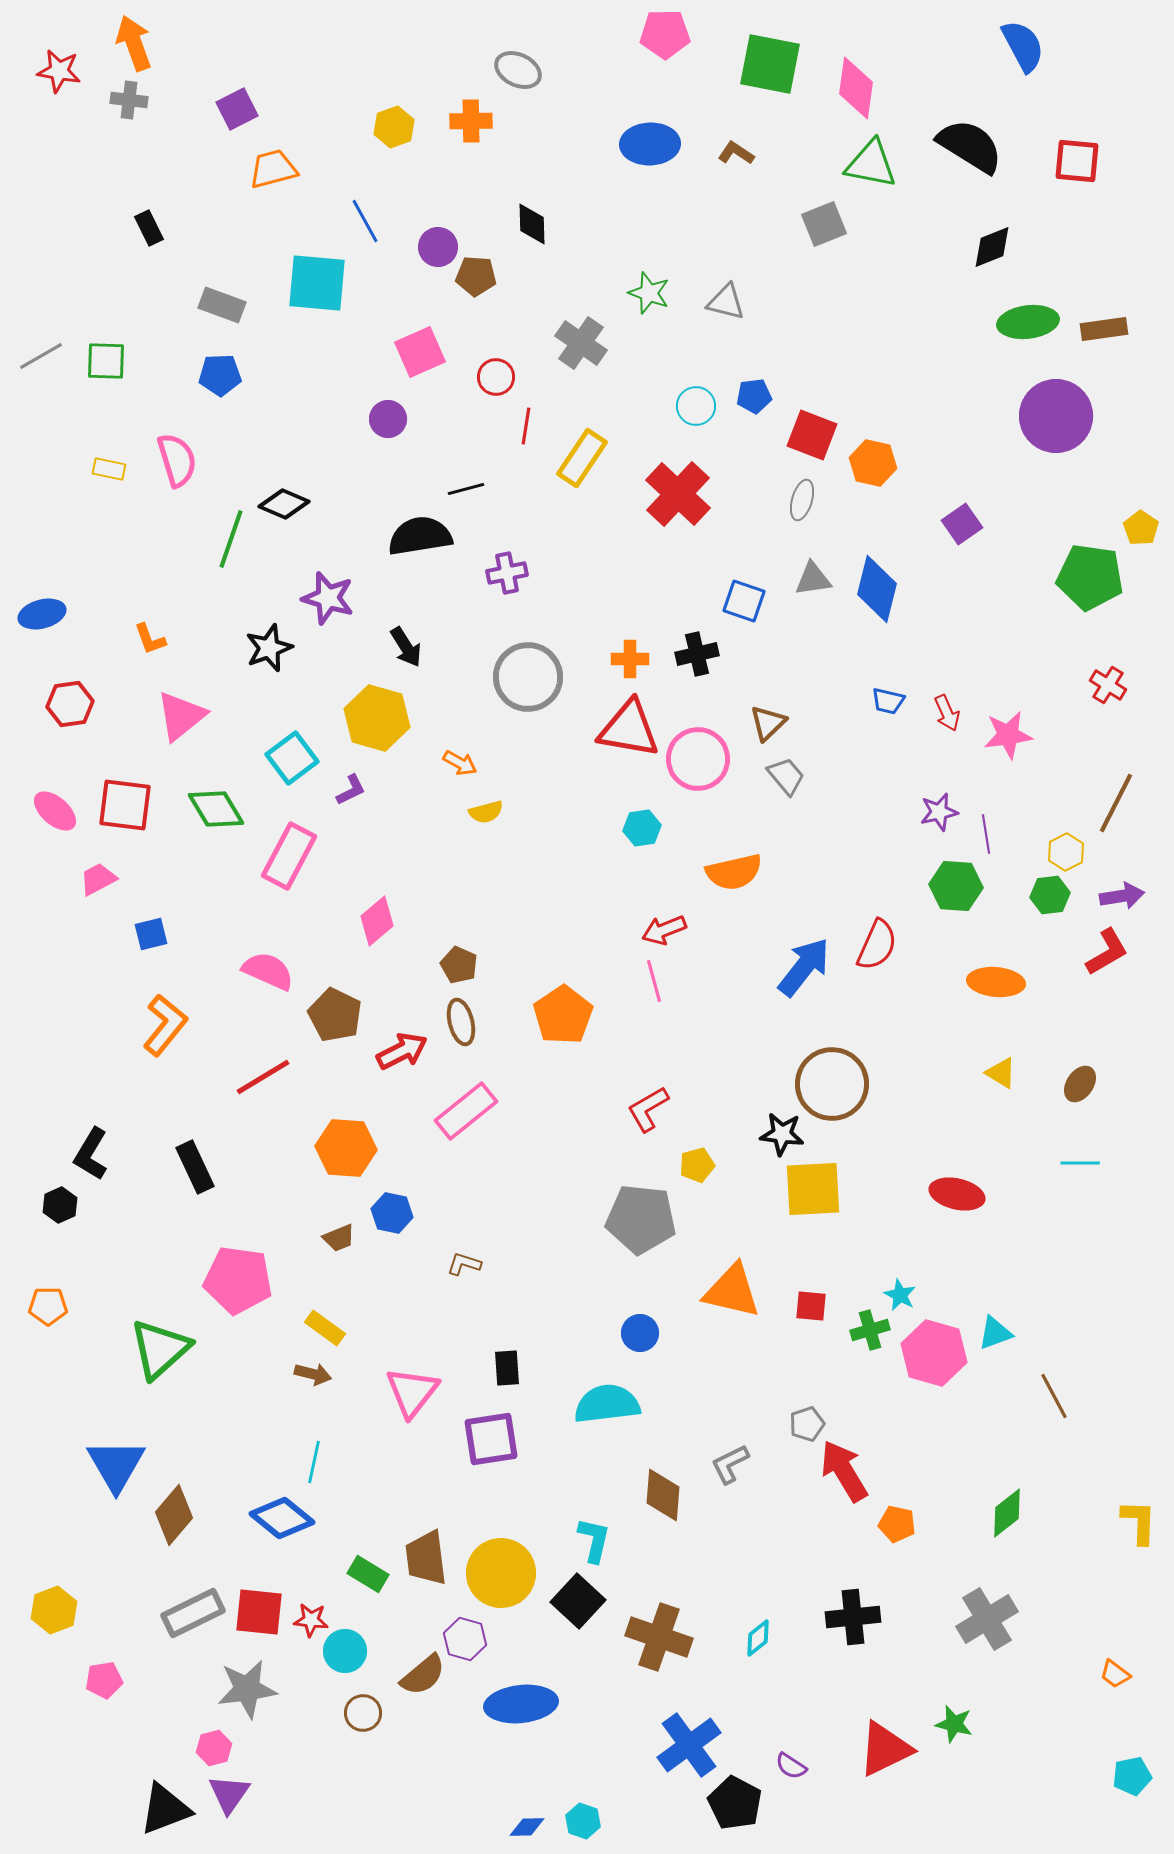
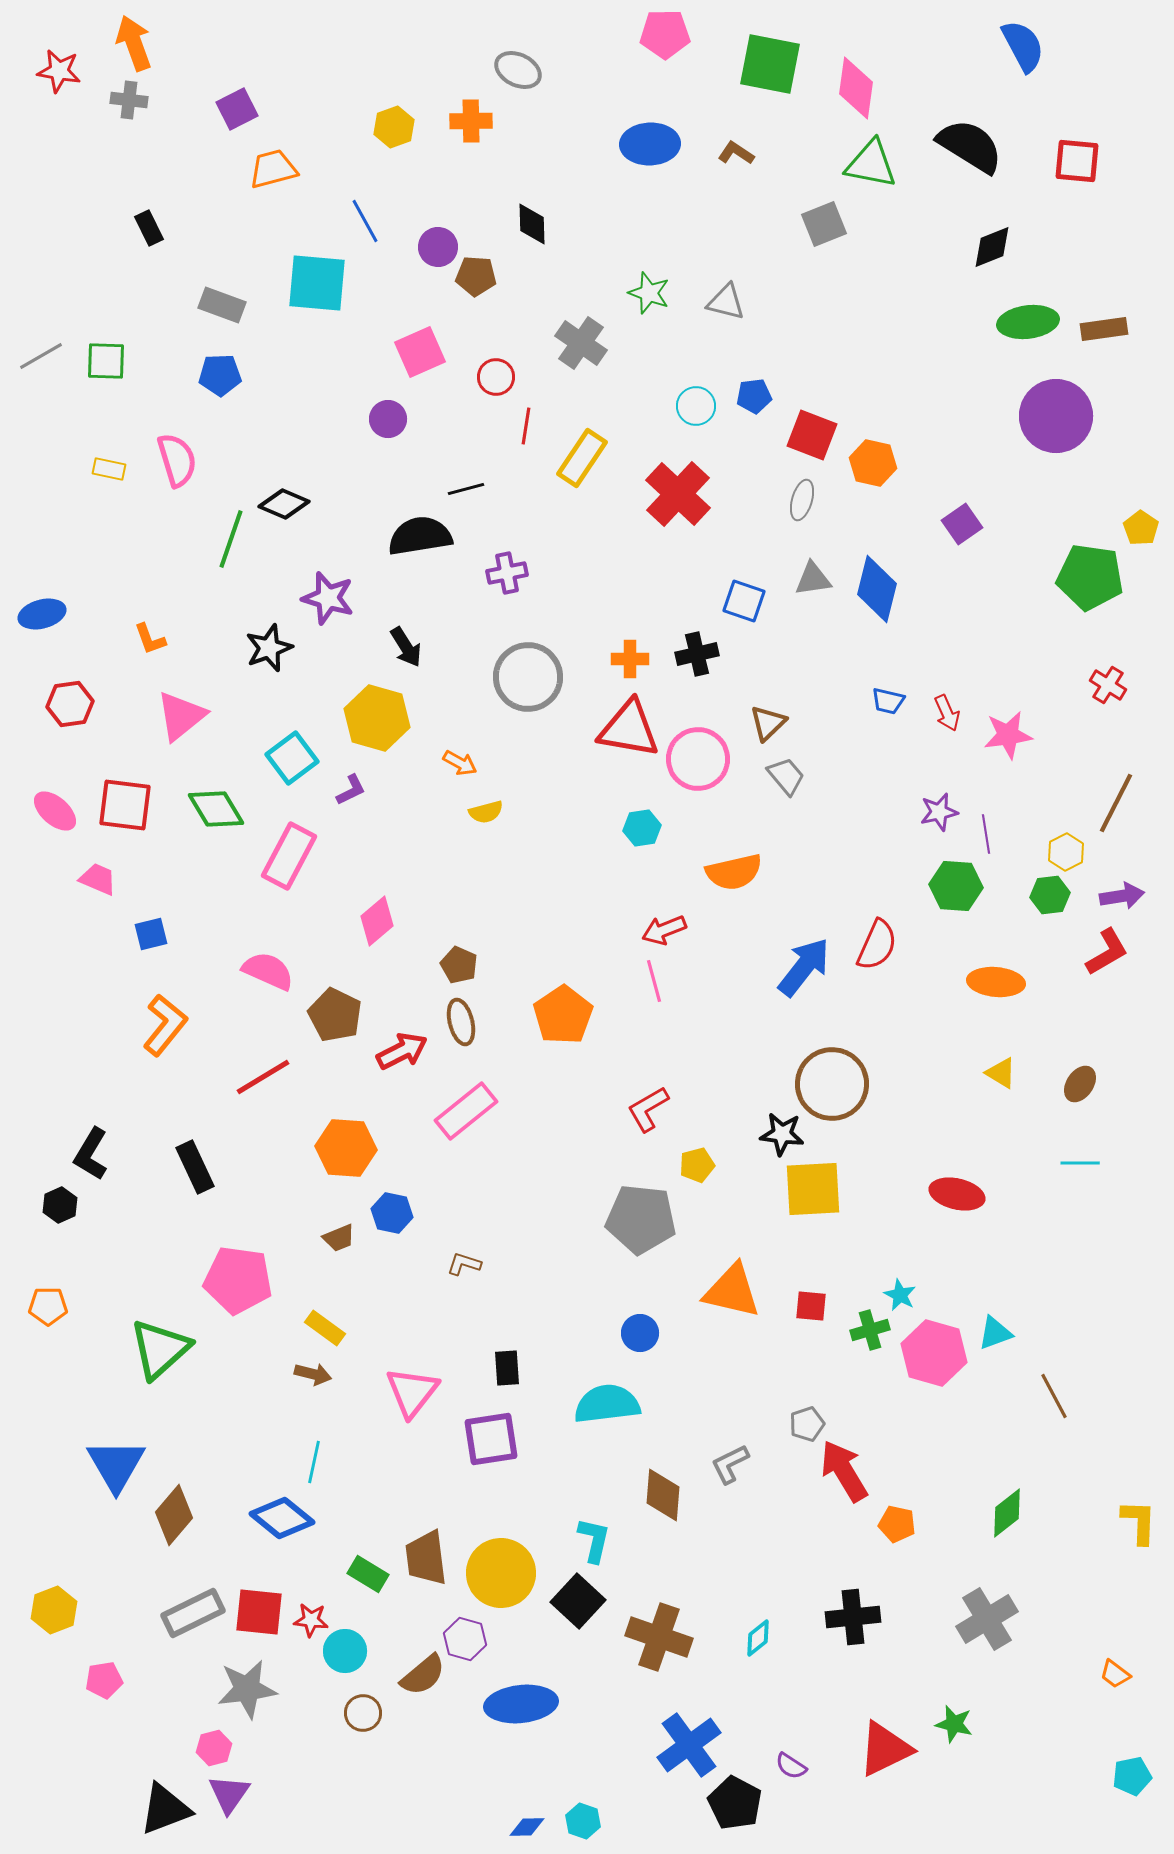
pink trapezoid at (98, 879): rotated 51 degrees clockwise
